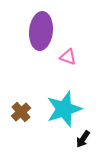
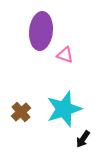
pink triangle: moved 3 px left, 2 px up
